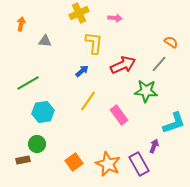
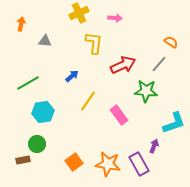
blue arrow: moved 10 px left, 5 px down
orange star: rotated 15 degrees counterclockwise
